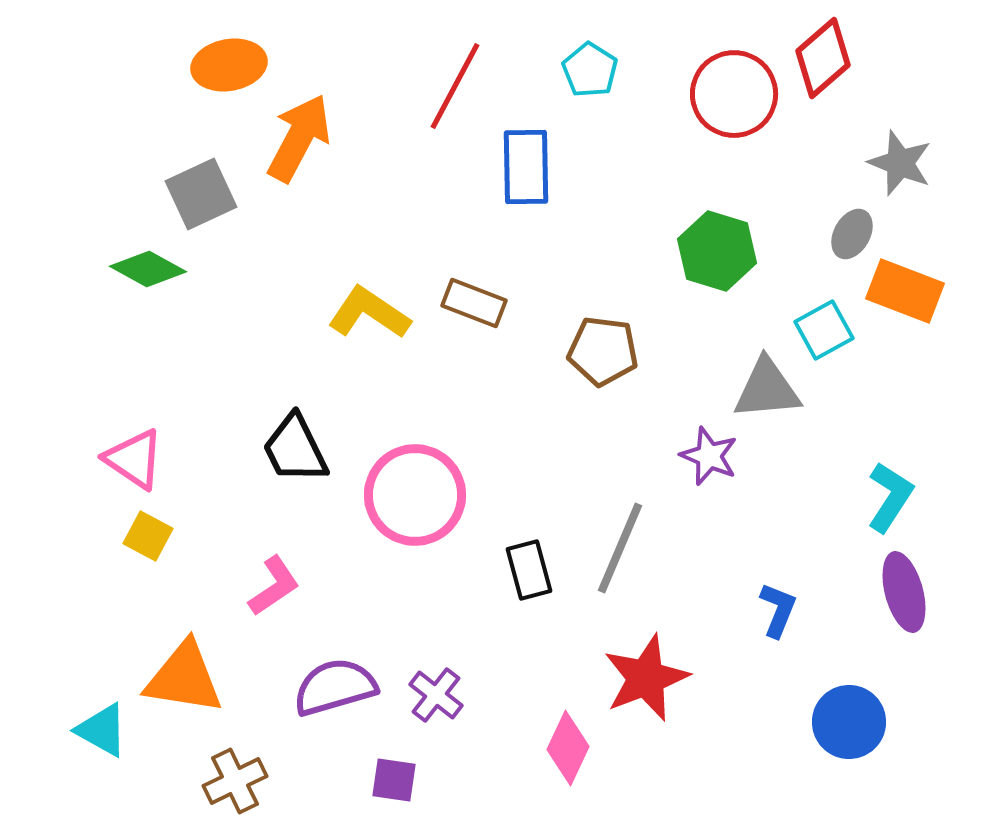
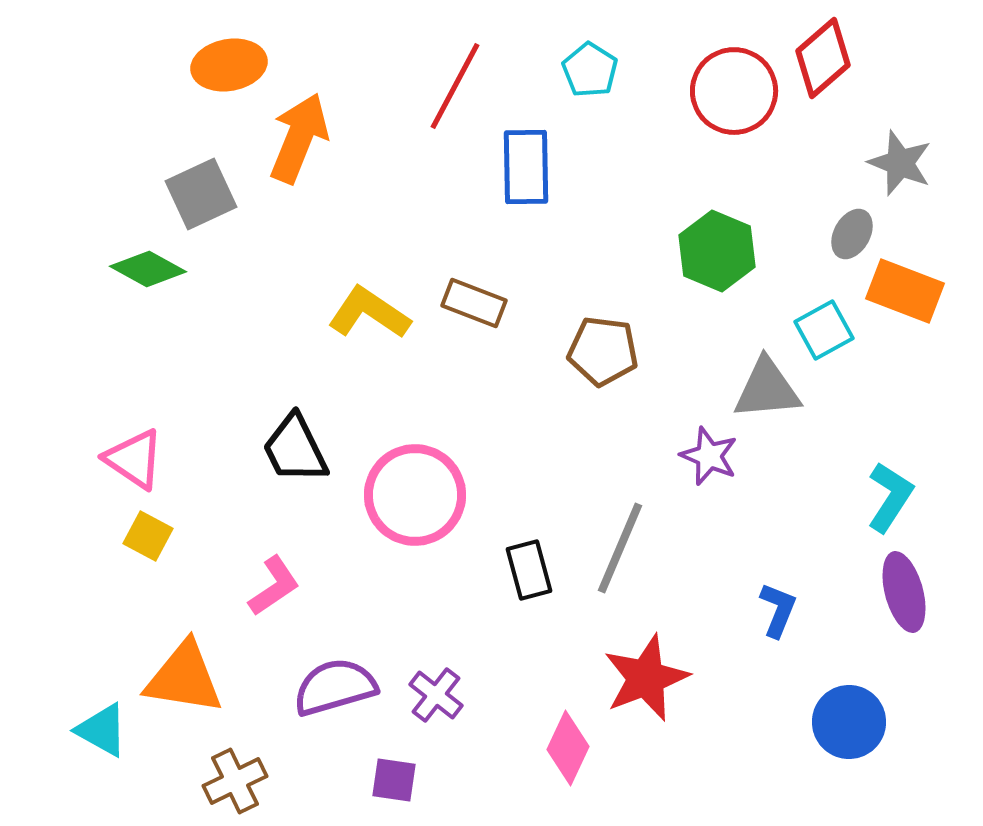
red circle: moved 3 px up
orange arrow: rotated 6 degrees counterclockwise
green hexagon: rotated 6 degrees clockwise
